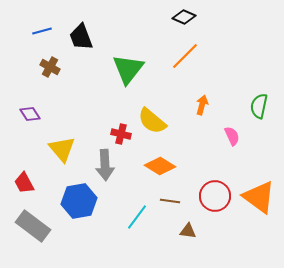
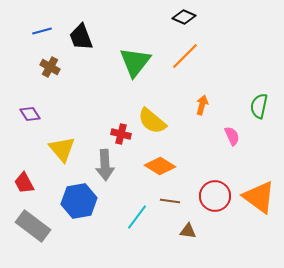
green triangle: moved 7 px right, 7 px up
